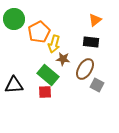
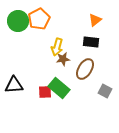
green circle: moved 4 px right, 2 px down
orange pentagon: moved 13 px up
yellow arrow: moved 3 px right, 3 px down
brown star: rotated 16 degrees counterclockwise
green rectangle: moved 11 px right, 13 px down
gray square: moved 8 px right, 6 px down
